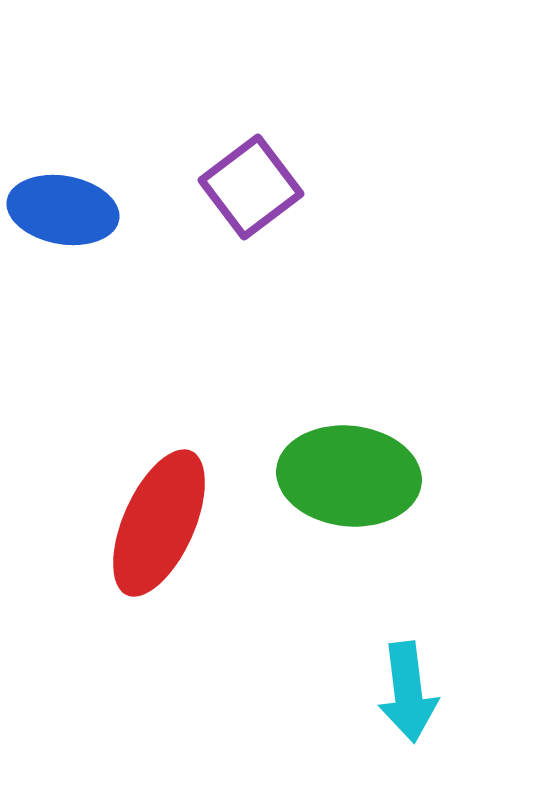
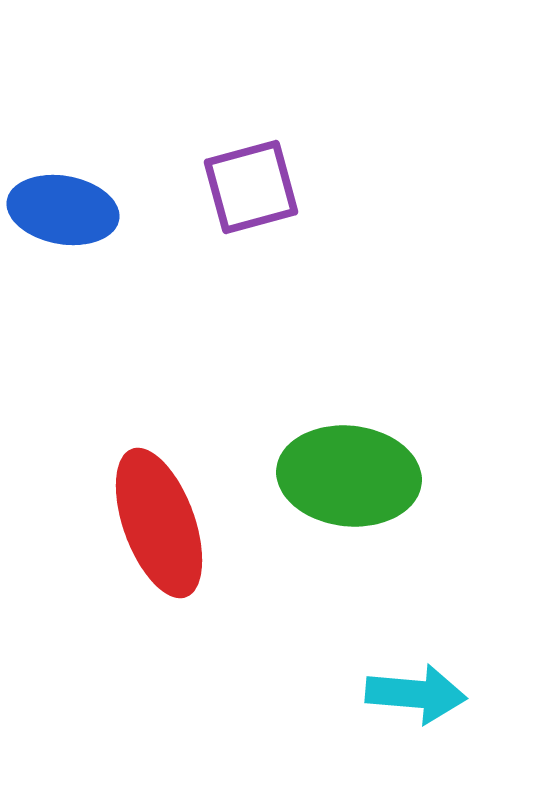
purple square: rotated 22 degrees clockwise
red ellipse: rotated 44 degrees counterclockwise
cyan arrow: moved 8 px right, 2 px down; rotated 78 degrees counterclockwise
